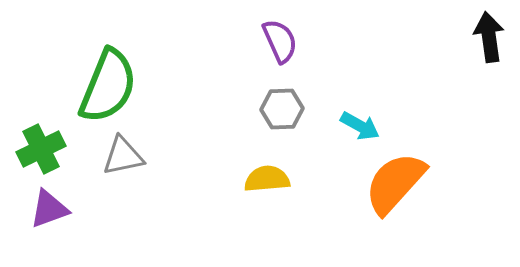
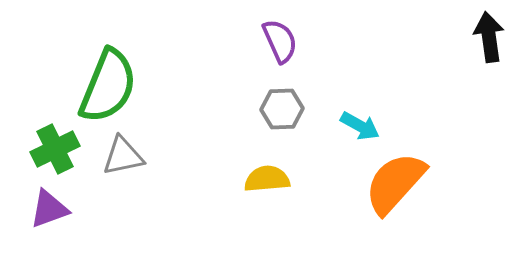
green cross: moved 14 px right
